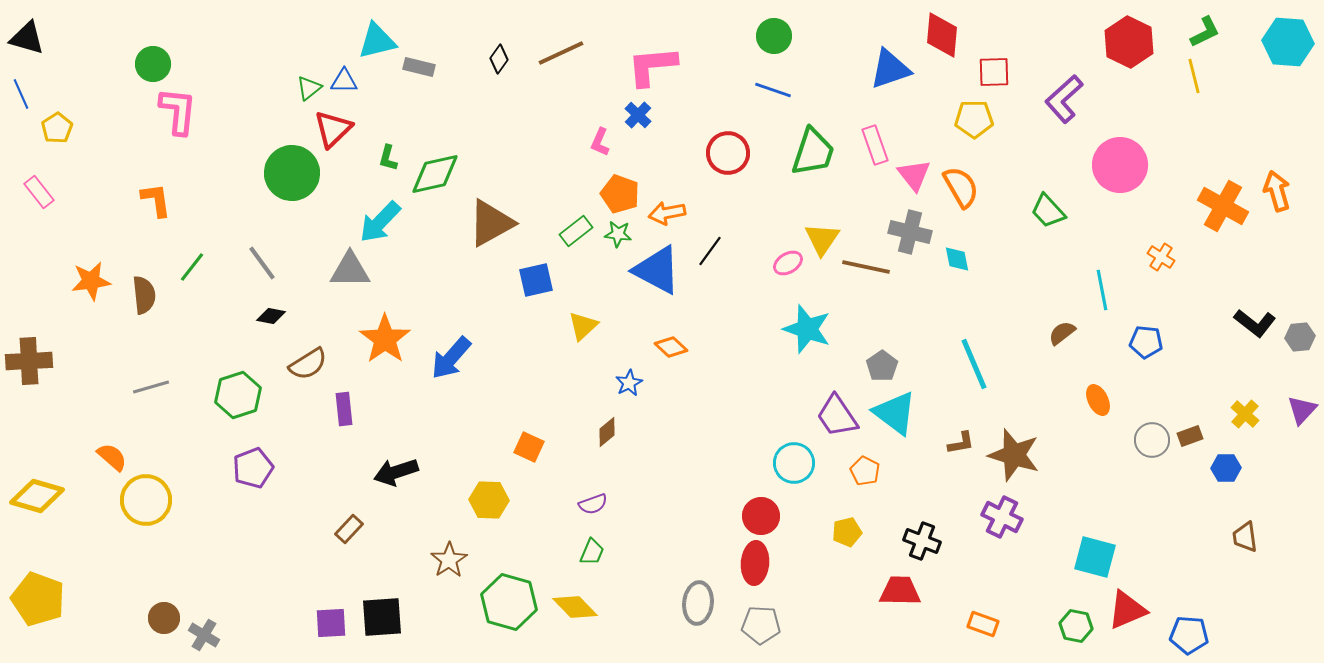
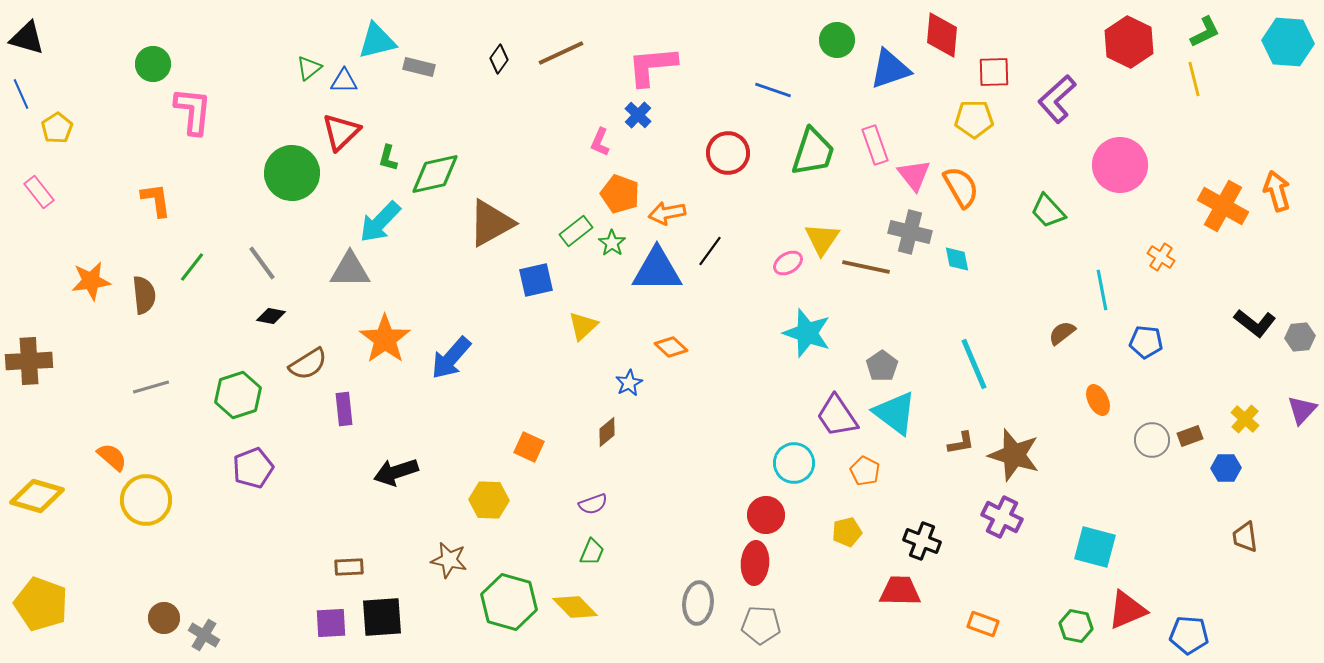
green circle at (774, 36): moved 63 px right, 4 px down
yellow line at (1194, 76): moved 3 px down
green triangle at (309, 88): moved 20 px up
purple L-shape at (1064, 99): moved 7 px left
pink L-shape at (178, 111): moved 15 px right
red triangle at (333, 129): moved 8 px right, 3 px down
green star at (618, 234): moved 6 px left, 9 px down; rotated 28 degrees clockwise
blue triangle at (657, 270): rotated 28 degrees counterclockwise
cyan star at (807, 329): moved 4 px down
yellow cross at (1245, 414): moved 5 px down
red circle at (761, 516): moved 5 px right, 1 px up
brown rectangle at (349, 529): moved 38 px down; rotated 44 degrees clockwise
cyan square at (1095, 557): moved 10 px up
brown star at (449, 560): rotated 27 degrees counterclockwise
yellow pentagon at (38, 599): moved 3 px right, 5 px down
